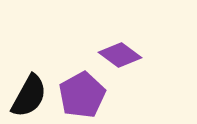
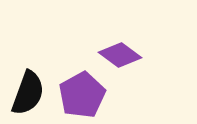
black semicircle: moved 1 px left, 3 px up; rotated 9 degrees counterclockwise
